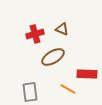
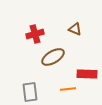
brown triangle: moved 13 px right
orange line: rotated 35 degrees counterclockwise
